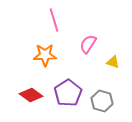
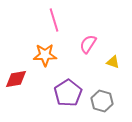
red diamond: moved 15 px left, 16 px up; rotated 45 degrees counterclockwise
